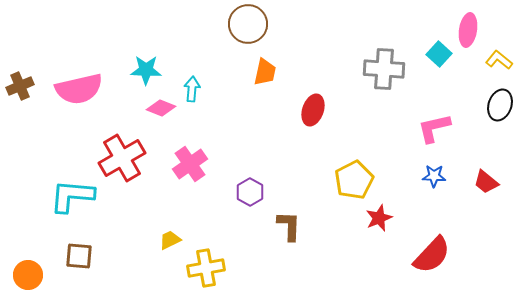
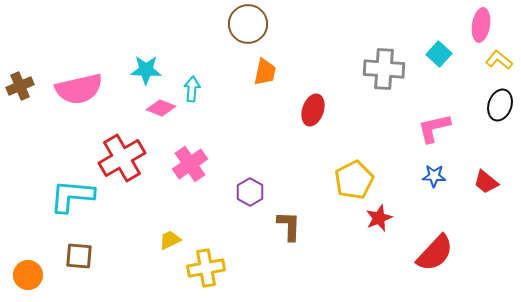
pink ellipse: moved 13 px right, 5 px up
red semicircle: moved 3 px right, 2 px up
